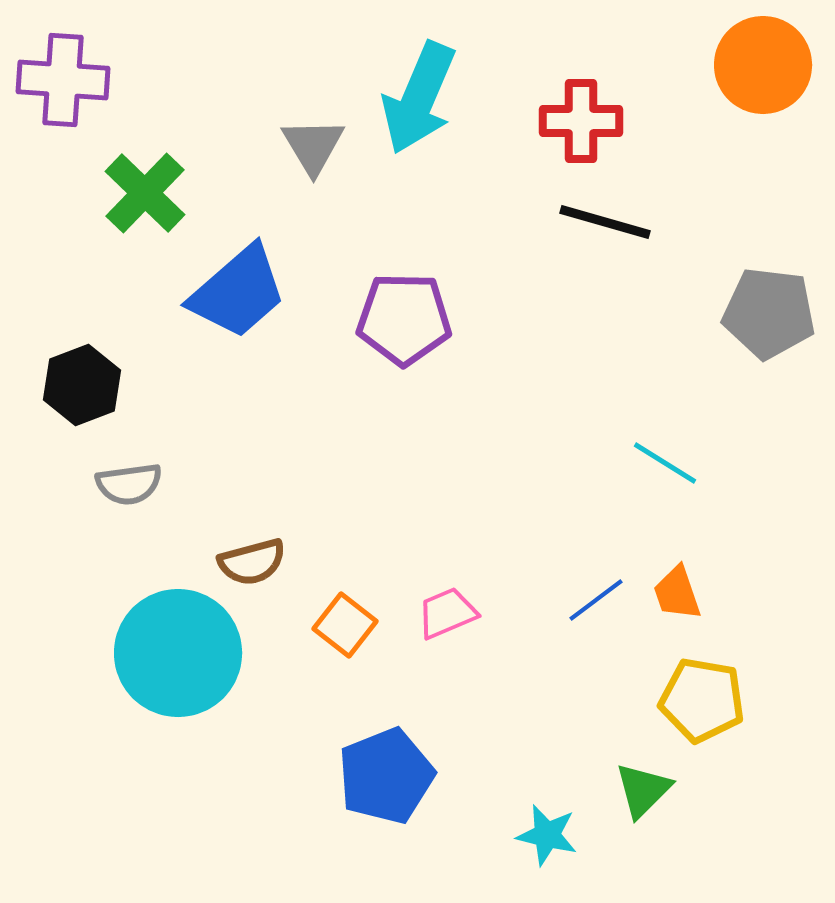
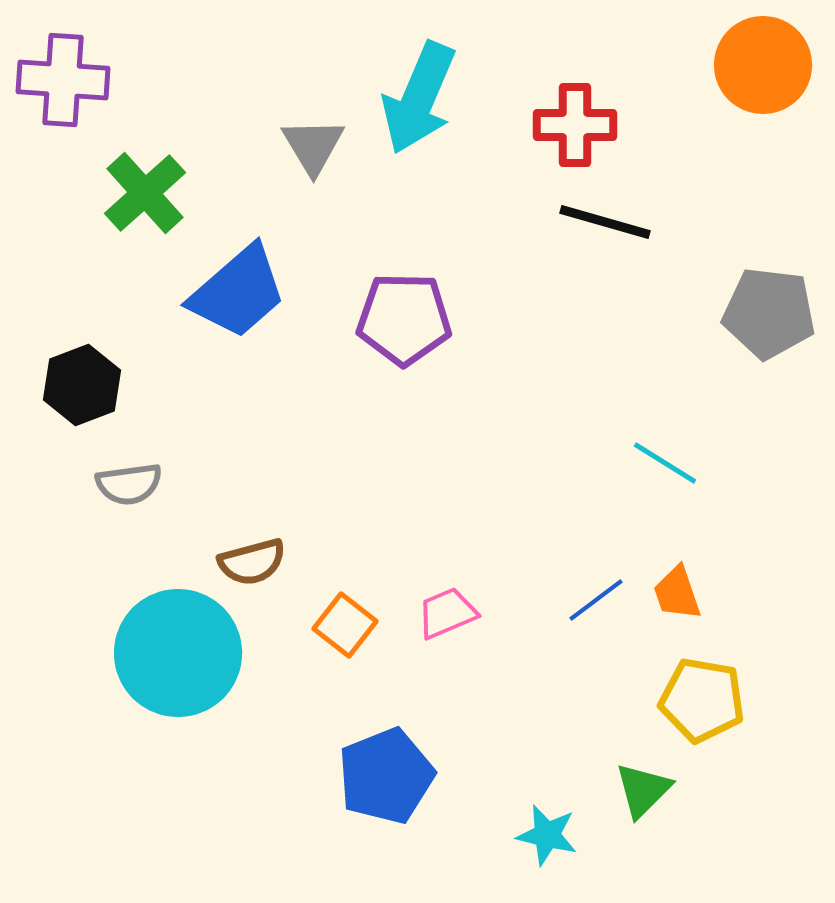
red cross: moved 6 px left, 4 px down
green cross: rotated 4 degrees clockwise
